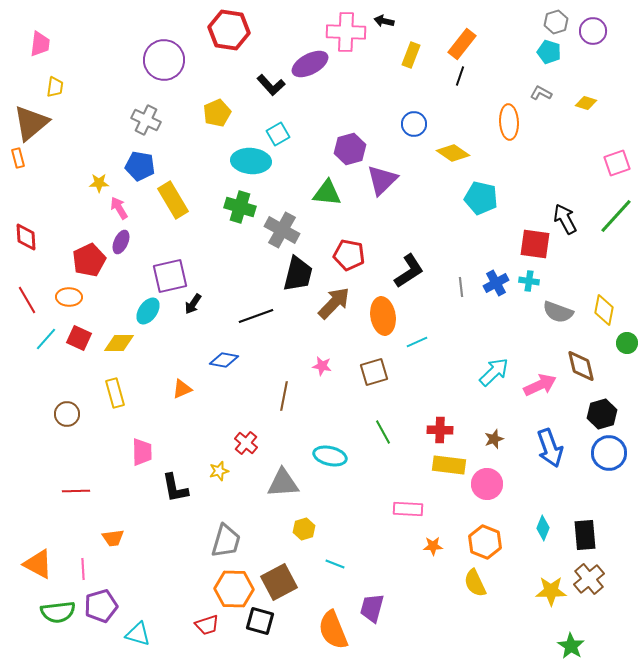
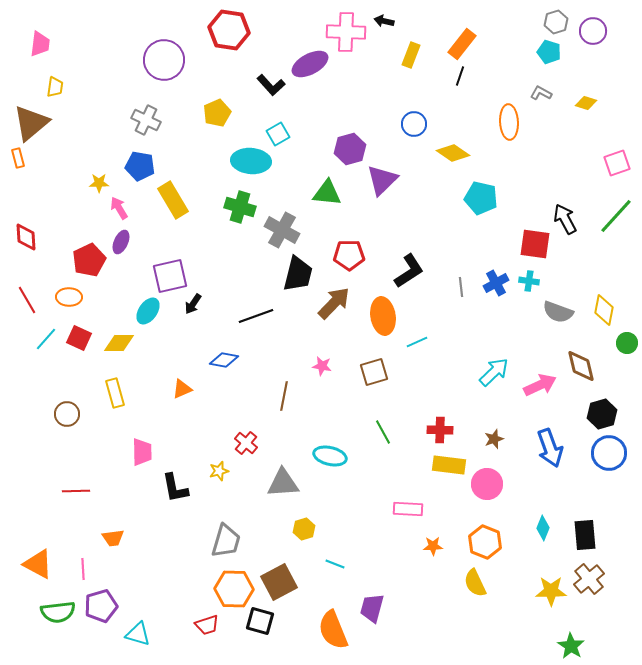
red pentagon at (349, 255): rotated 12 degrees counterclockwise
